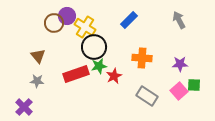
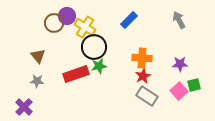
red star: moved 29 px right
green square: rotated 16 degrees counterclockwise
